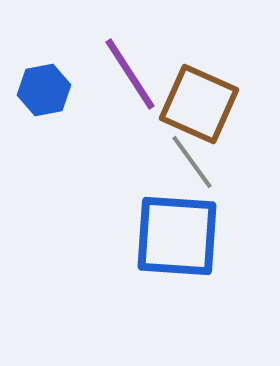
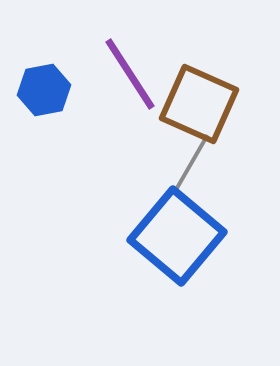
gray line: rotated 66 degrees clockwise
blue square: rotated 36 degrees clockwise
